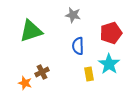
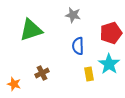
green triangle: moved 1 px up
brown cross: moved 1 px down
orange star: moved 11 px left, 1 px down
